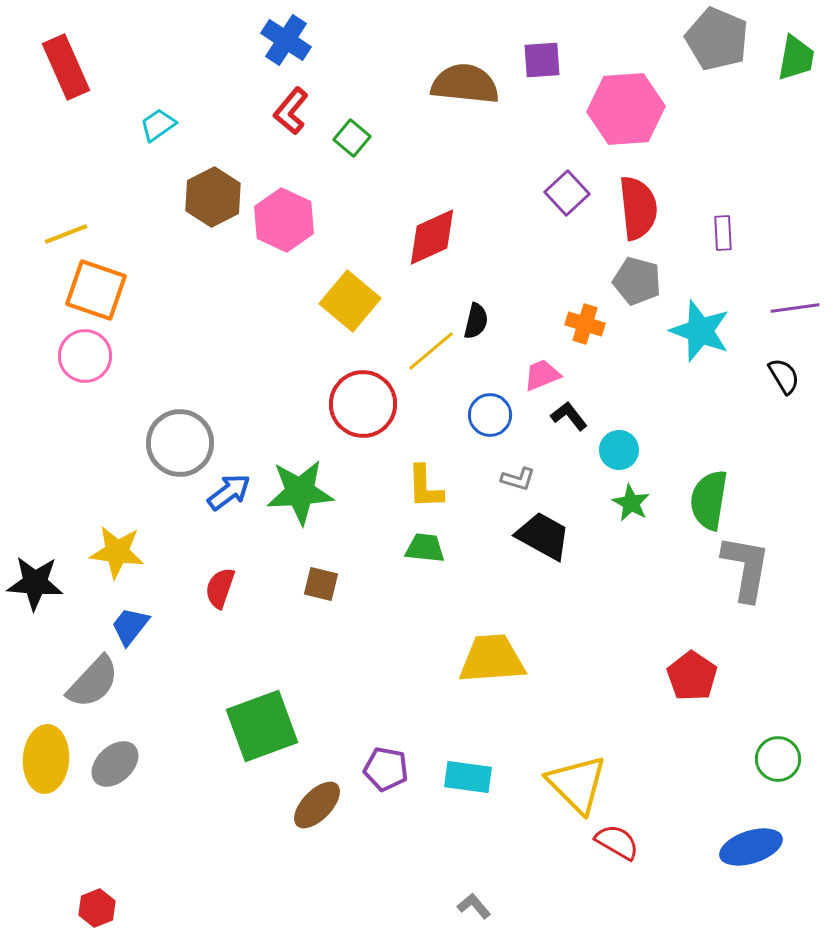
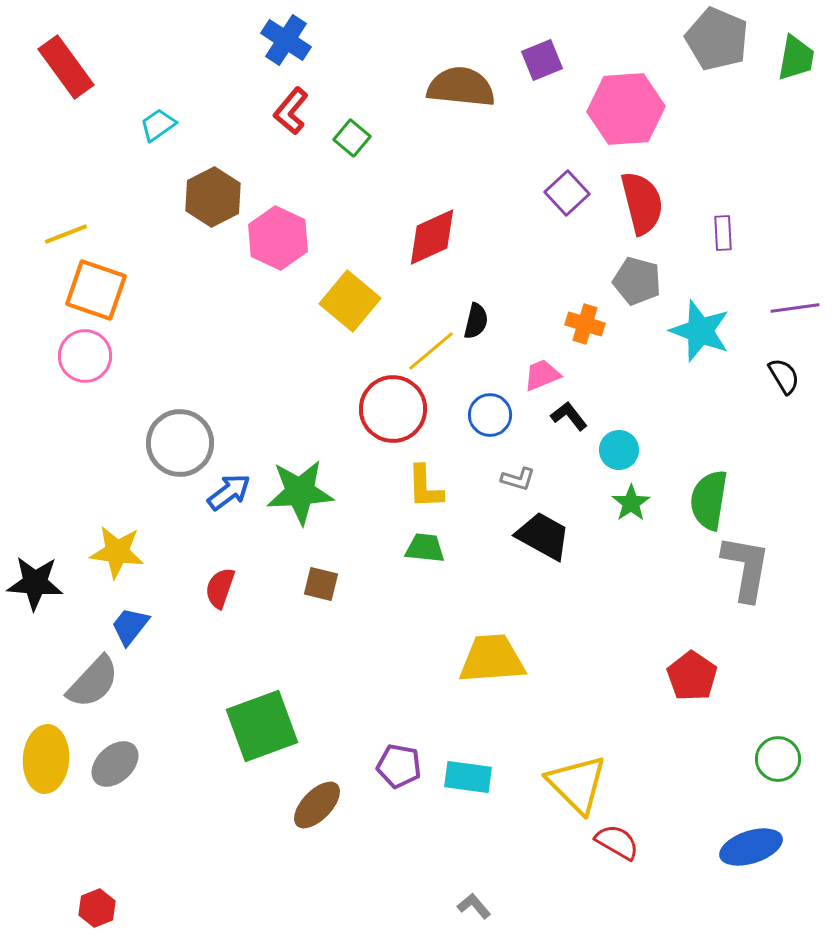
purple square at (542, 60): rotated 18 degrees counterclockwise
red rectangle at (66, 67): rotated 12 degrees counterclockwise
brown semicircle at (465, 84): moved 4 px left, 3 px down
red semicircle at (638, 208): moved 4 px right, 5 px up; rotated 8 degrees counterclockwise
pink hexagon at (284, 220): moved 6 px left, 18 px down
red circle at (363, 404): moved 30 px right, 5 px down
green star at (631, 503): rotated 9 degrees clockwise
purple pentagon at (386, 769): moved 13 px right, 3 px up
